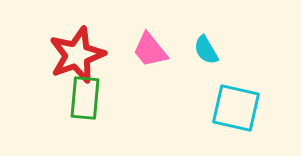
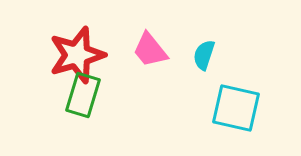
cyan semicircle: moved 2 px left, 5 px down; rotated 48 degrees clockwise
red star: rotated 4 degrees clockwise
green rectangle: moved 2 px left, 3 px up; rotated 12 degrees clockwise
